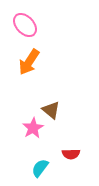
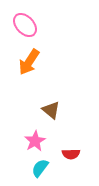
pink star: moved 2 px right, 13 px down
